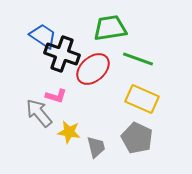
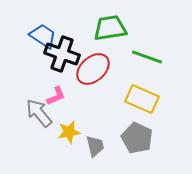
green line: moved 9 px right, 2 px up
pink L-shape: rotated 40 degrees counterclockwise
yellow star: rotated 20 degrees counterclockwise
gray trapezoid: moved 1 px left, 1 px up
